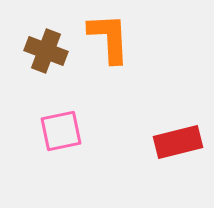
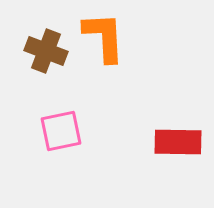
orange L-shape: moved 5 px left, 1 px up
red rectangle: rotated 15 degrees clockwise
